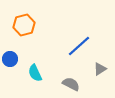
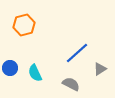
blue line: moved 2 px left, 7 px down
blue circle: moved 9 px down
